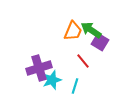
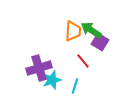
orange trapezoid: rotated 20 degrees counterclockwise
